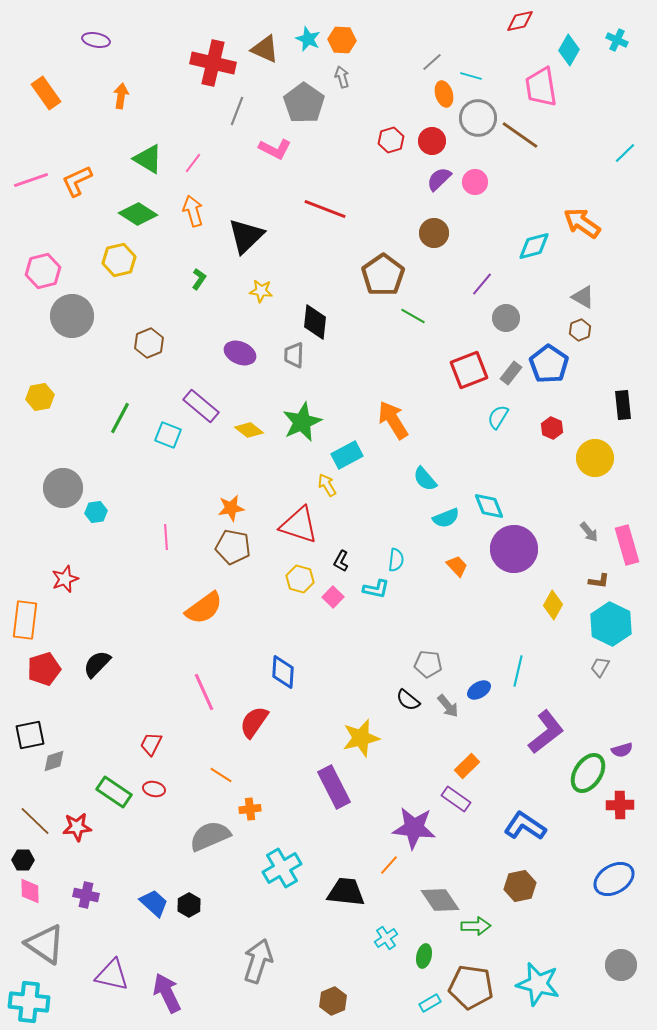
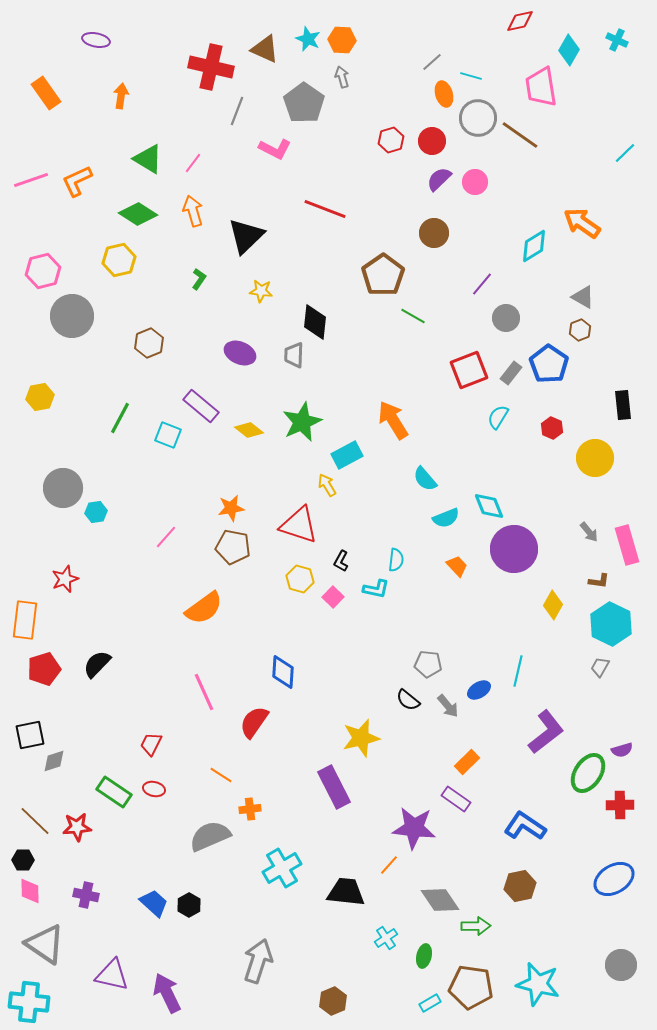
red cross at (213, 63): moved 2 px left, 4 px down
cyan diamond at (534, 246): rotated 16 degrees counterclockwise
pink line at (166, 537): rotated 45 degrees clockwise
orange rectangle at (467, 766): moved 4 px up
